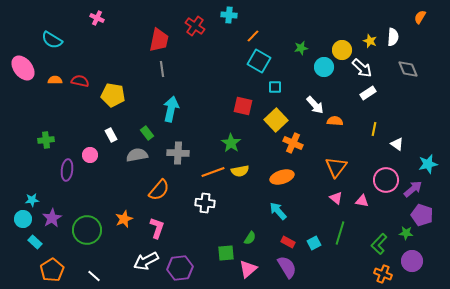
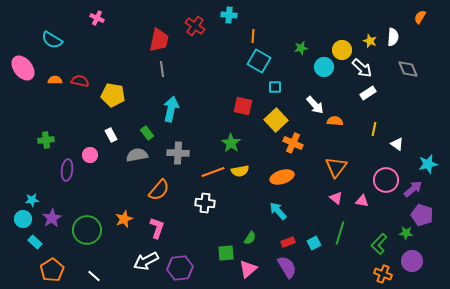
orange line at (253, 36): rotated 40 degrees counterclockwise
red rectangle at (288, 242): rotated 48 degrees counterclockwise
